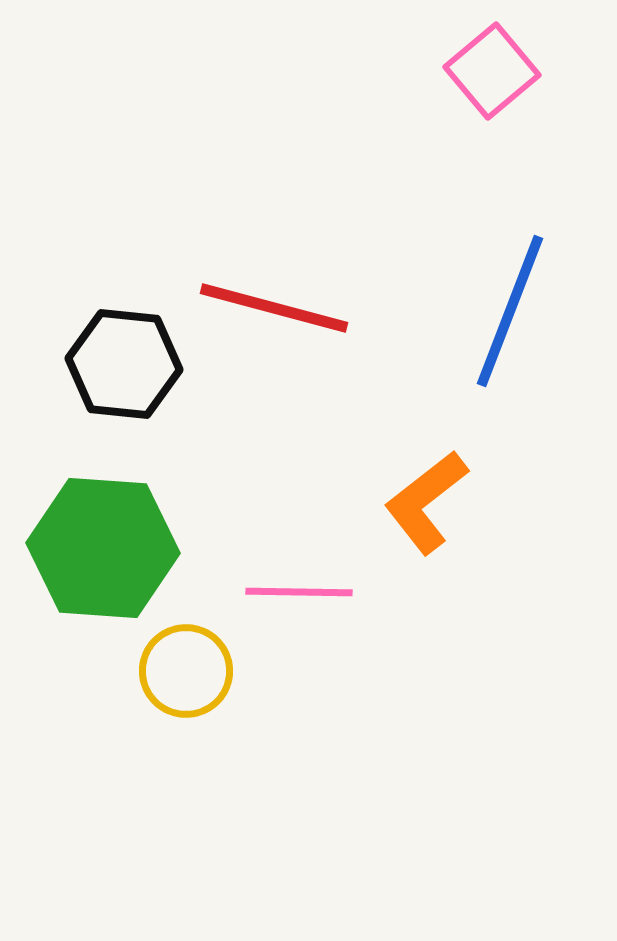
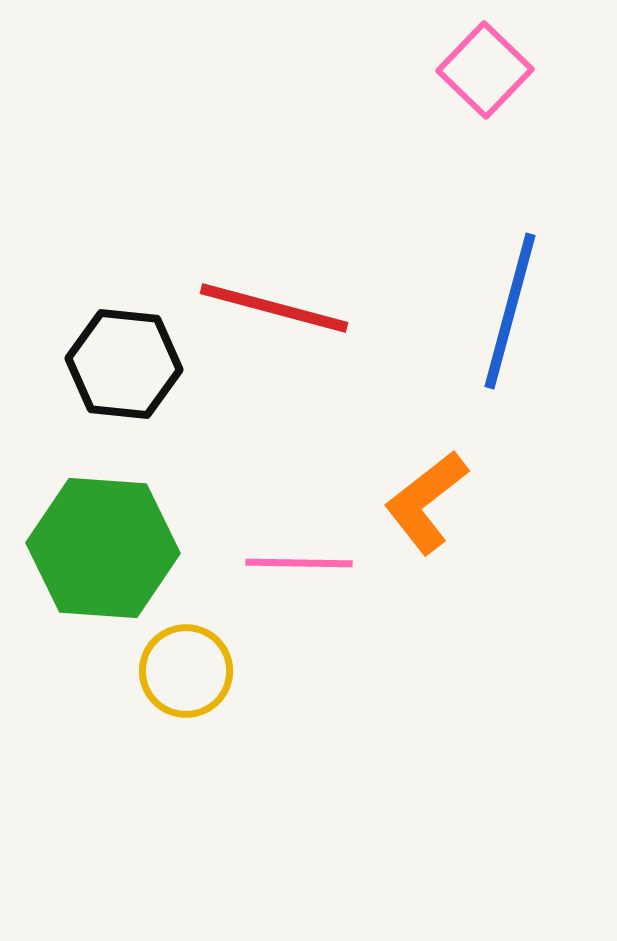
pink square: moved 7 px left, 1 px up; rotated 6 degrees counterclockwise
blue line: rotated 6 degrees counterclockwise
pink line: moved 29 px up
